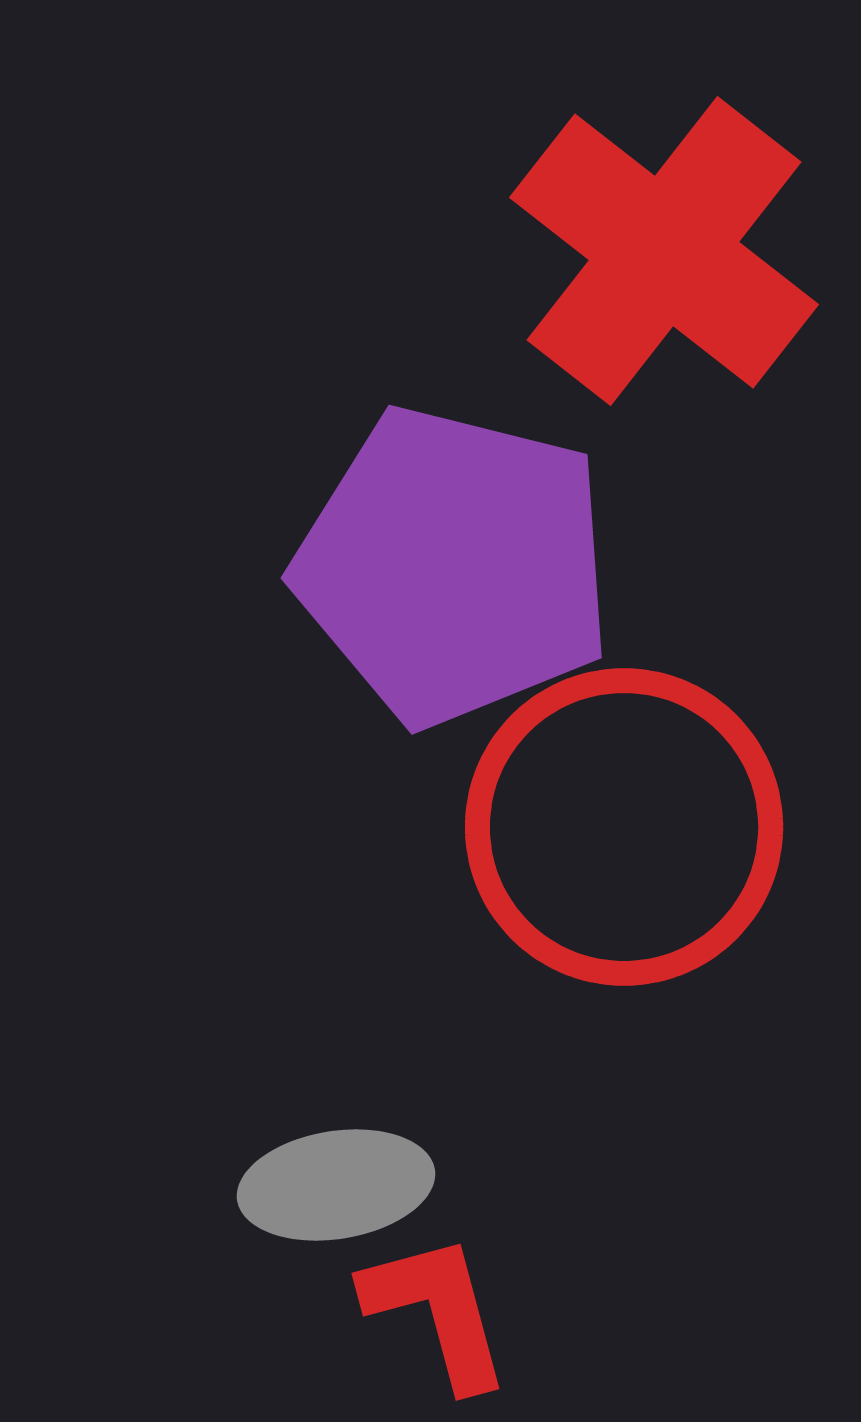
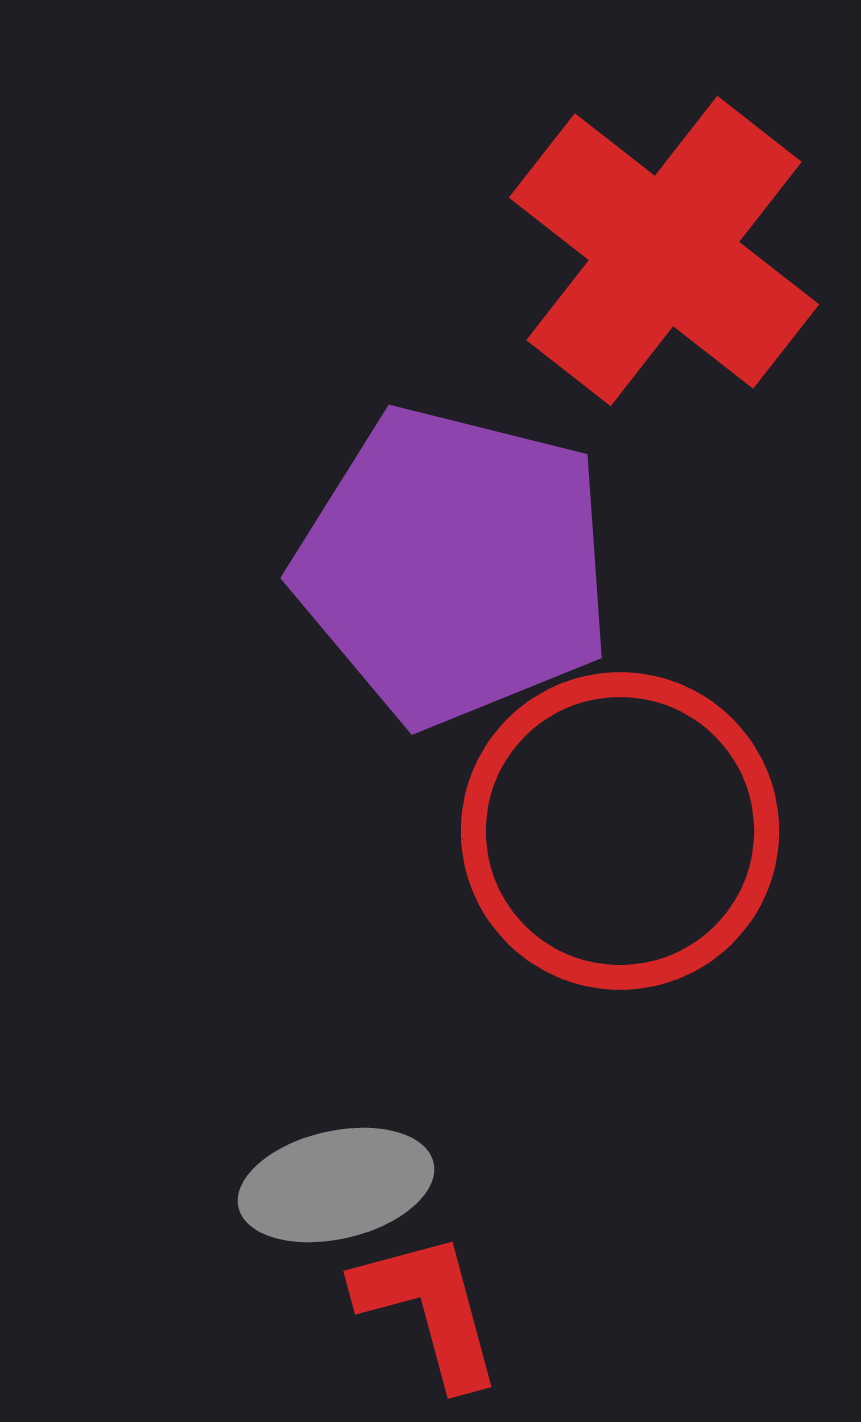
red circle: moved 4 px left, 4 px down
gray ellipse: rotated 4 degrees counterclockwise
red L-shape: moved 8 px left, 2 px up
